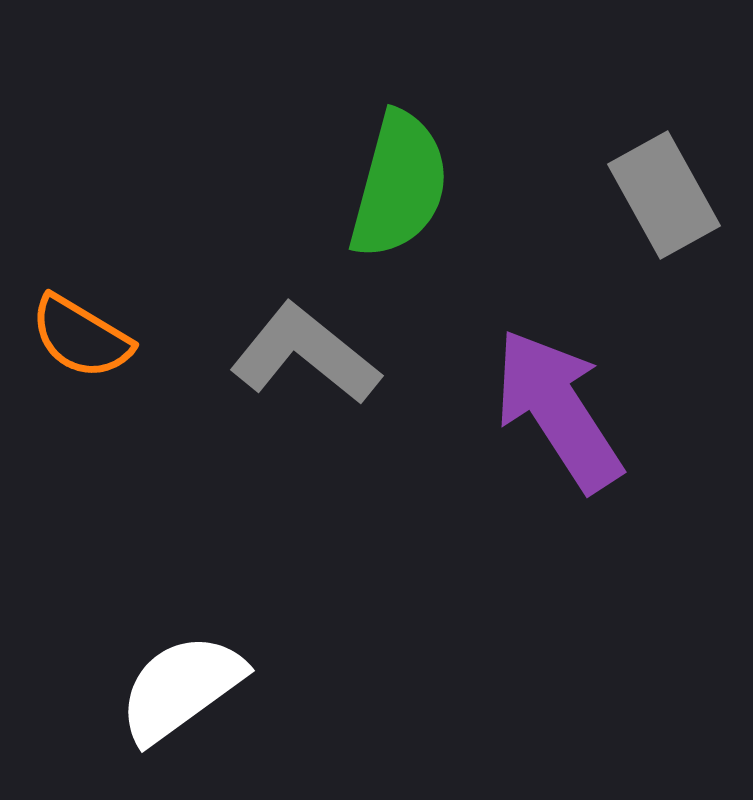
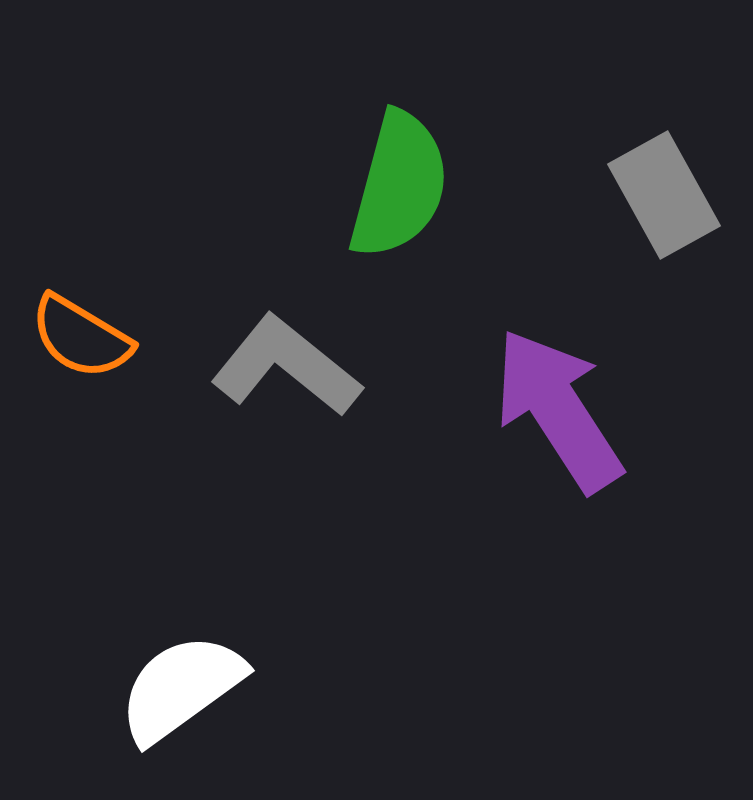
gray L-shape: moved 19 px left, 12 px down
